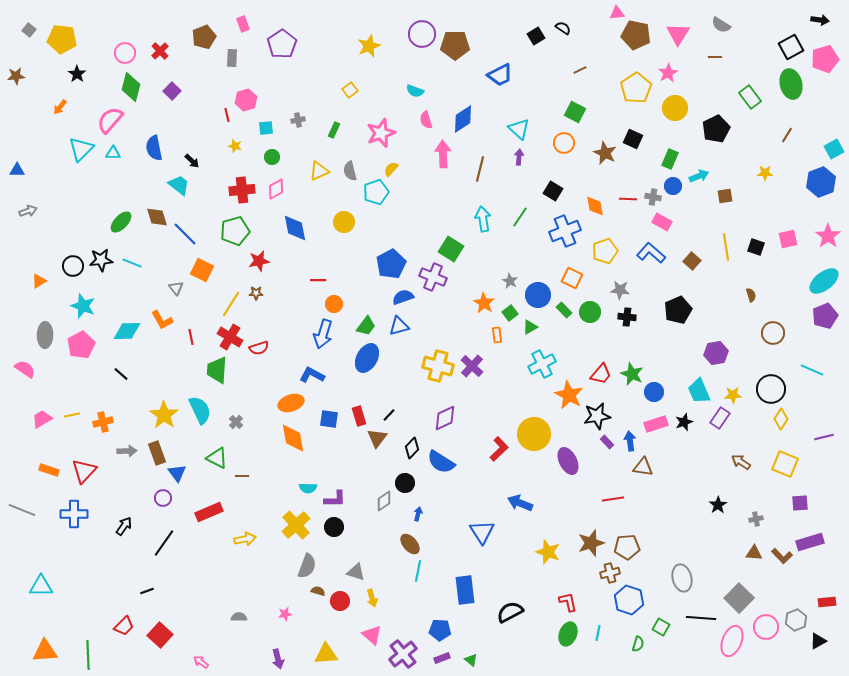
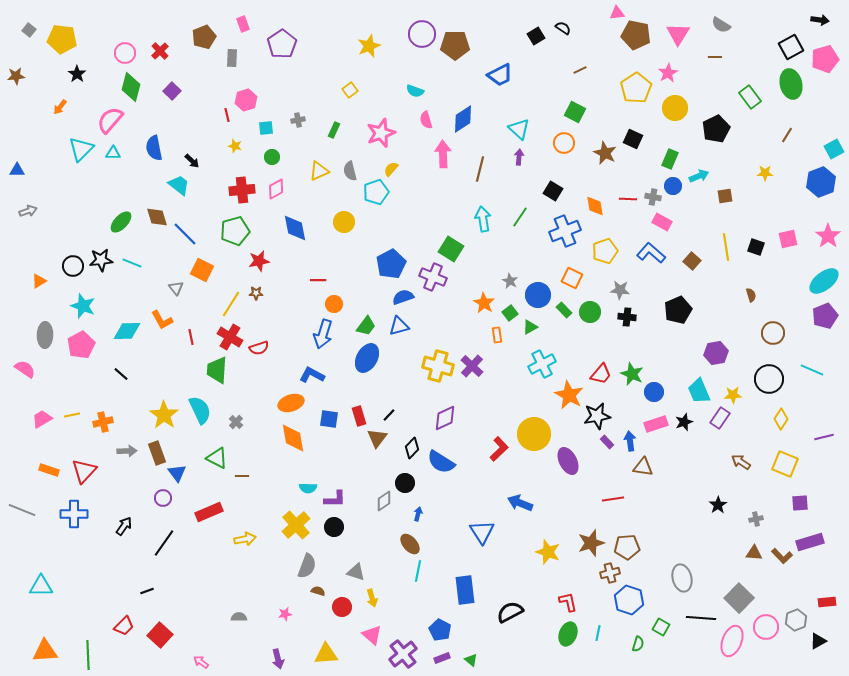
black circle at (771, 389): moved 2 px left, 10 px up
red circle at (340, 601): moved 2 px right, 6 px down
blue pentagon at (440, 630): rotated 25 degrees clockwise
